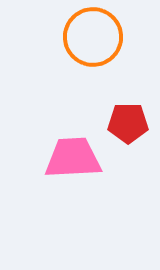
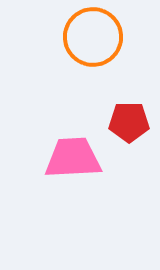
red pentagon: moved 1 px right, 1 px up
